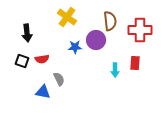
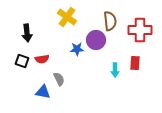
blue star: moved 2 px right, 2 px down
